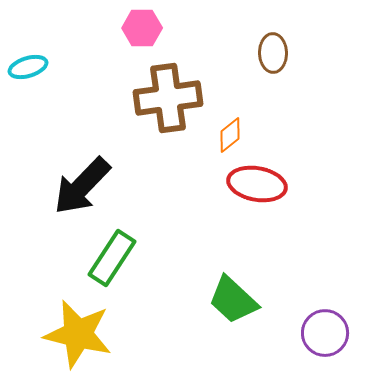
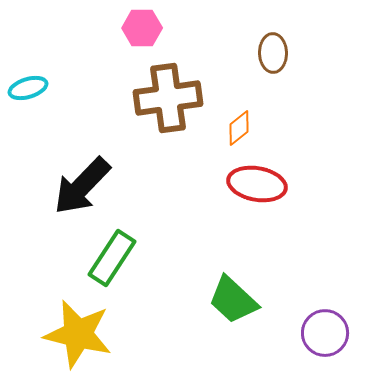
cyan ellipse: moved 21 px down
orange diamond: moved 9 px right, 7 px up
